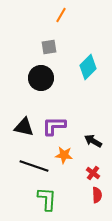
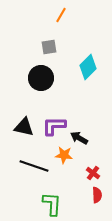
black arrow: moved 14 px left, 3 px up
green L-shape: moved 5 px right, 5 px down
